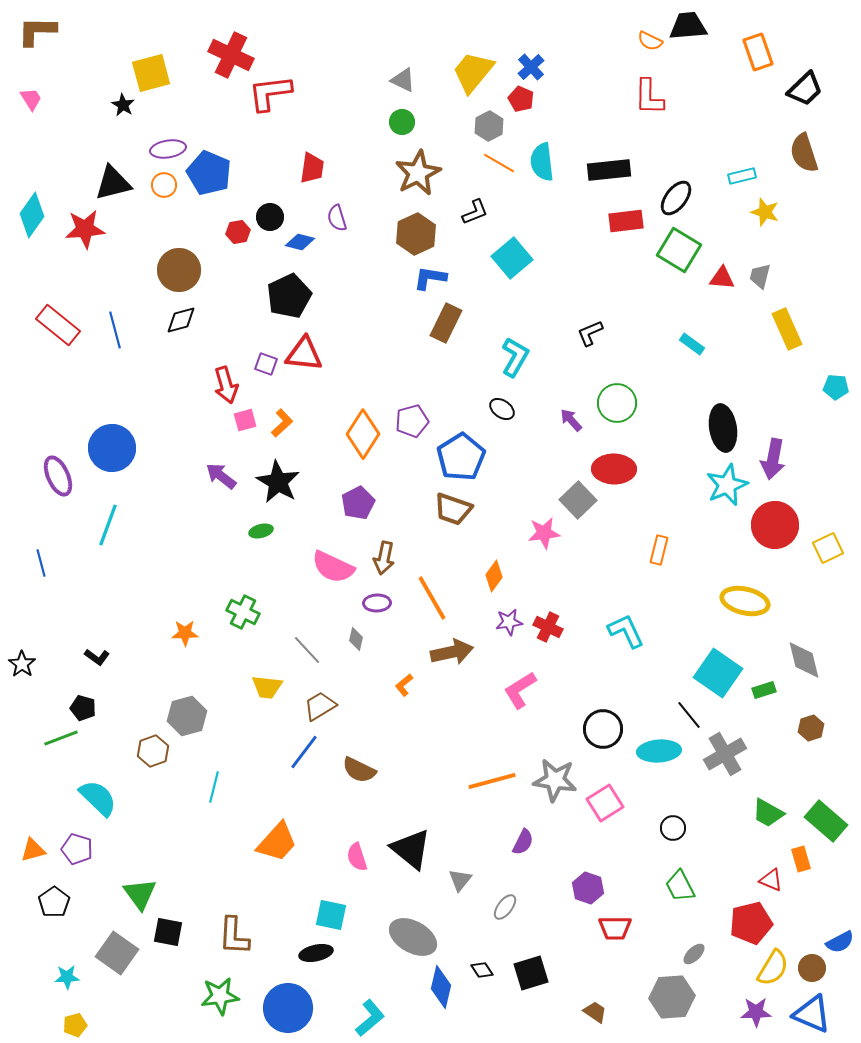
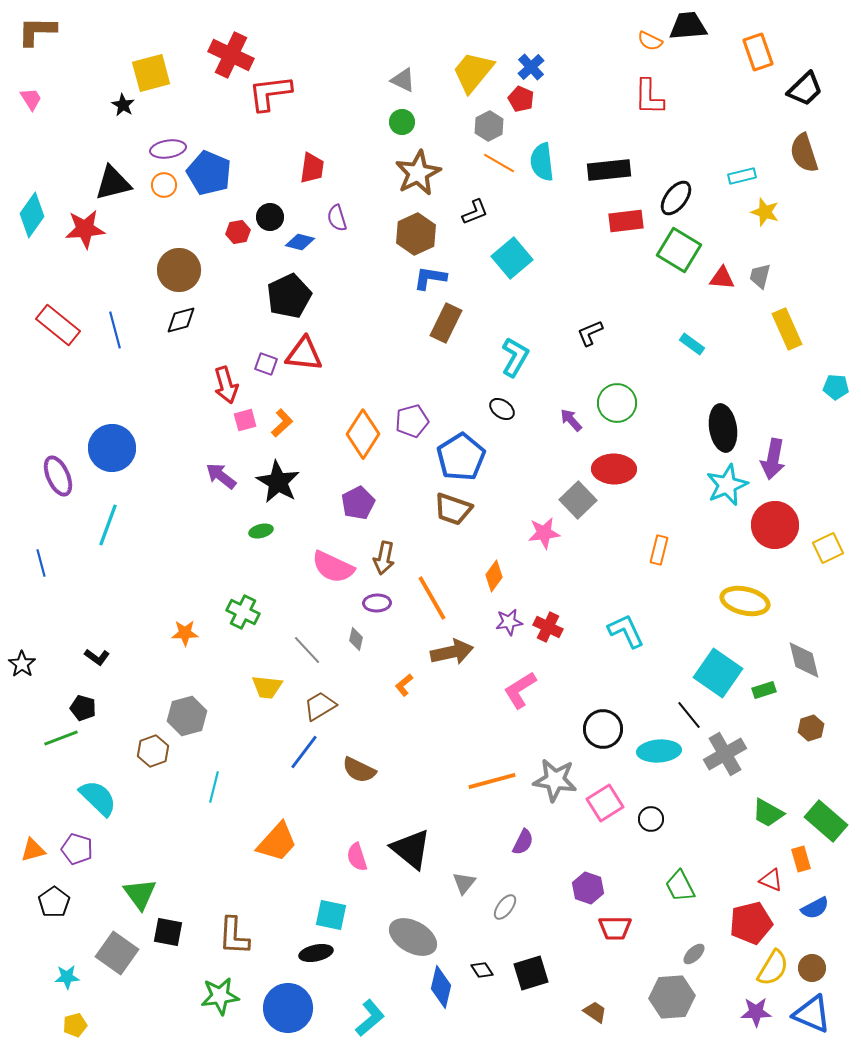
black circle at (673, 828): moved 22 px left, 9 px up
gray triangle at (460, 880): moved 4 px right, 3 px down
blue semicircle at (840, 942): moved 25 px left, 34 px up
